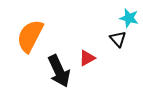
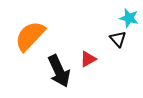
orange semicircle: rotated 16 degrees clockwise
red triangle: moved 1 px right, 1 px down
